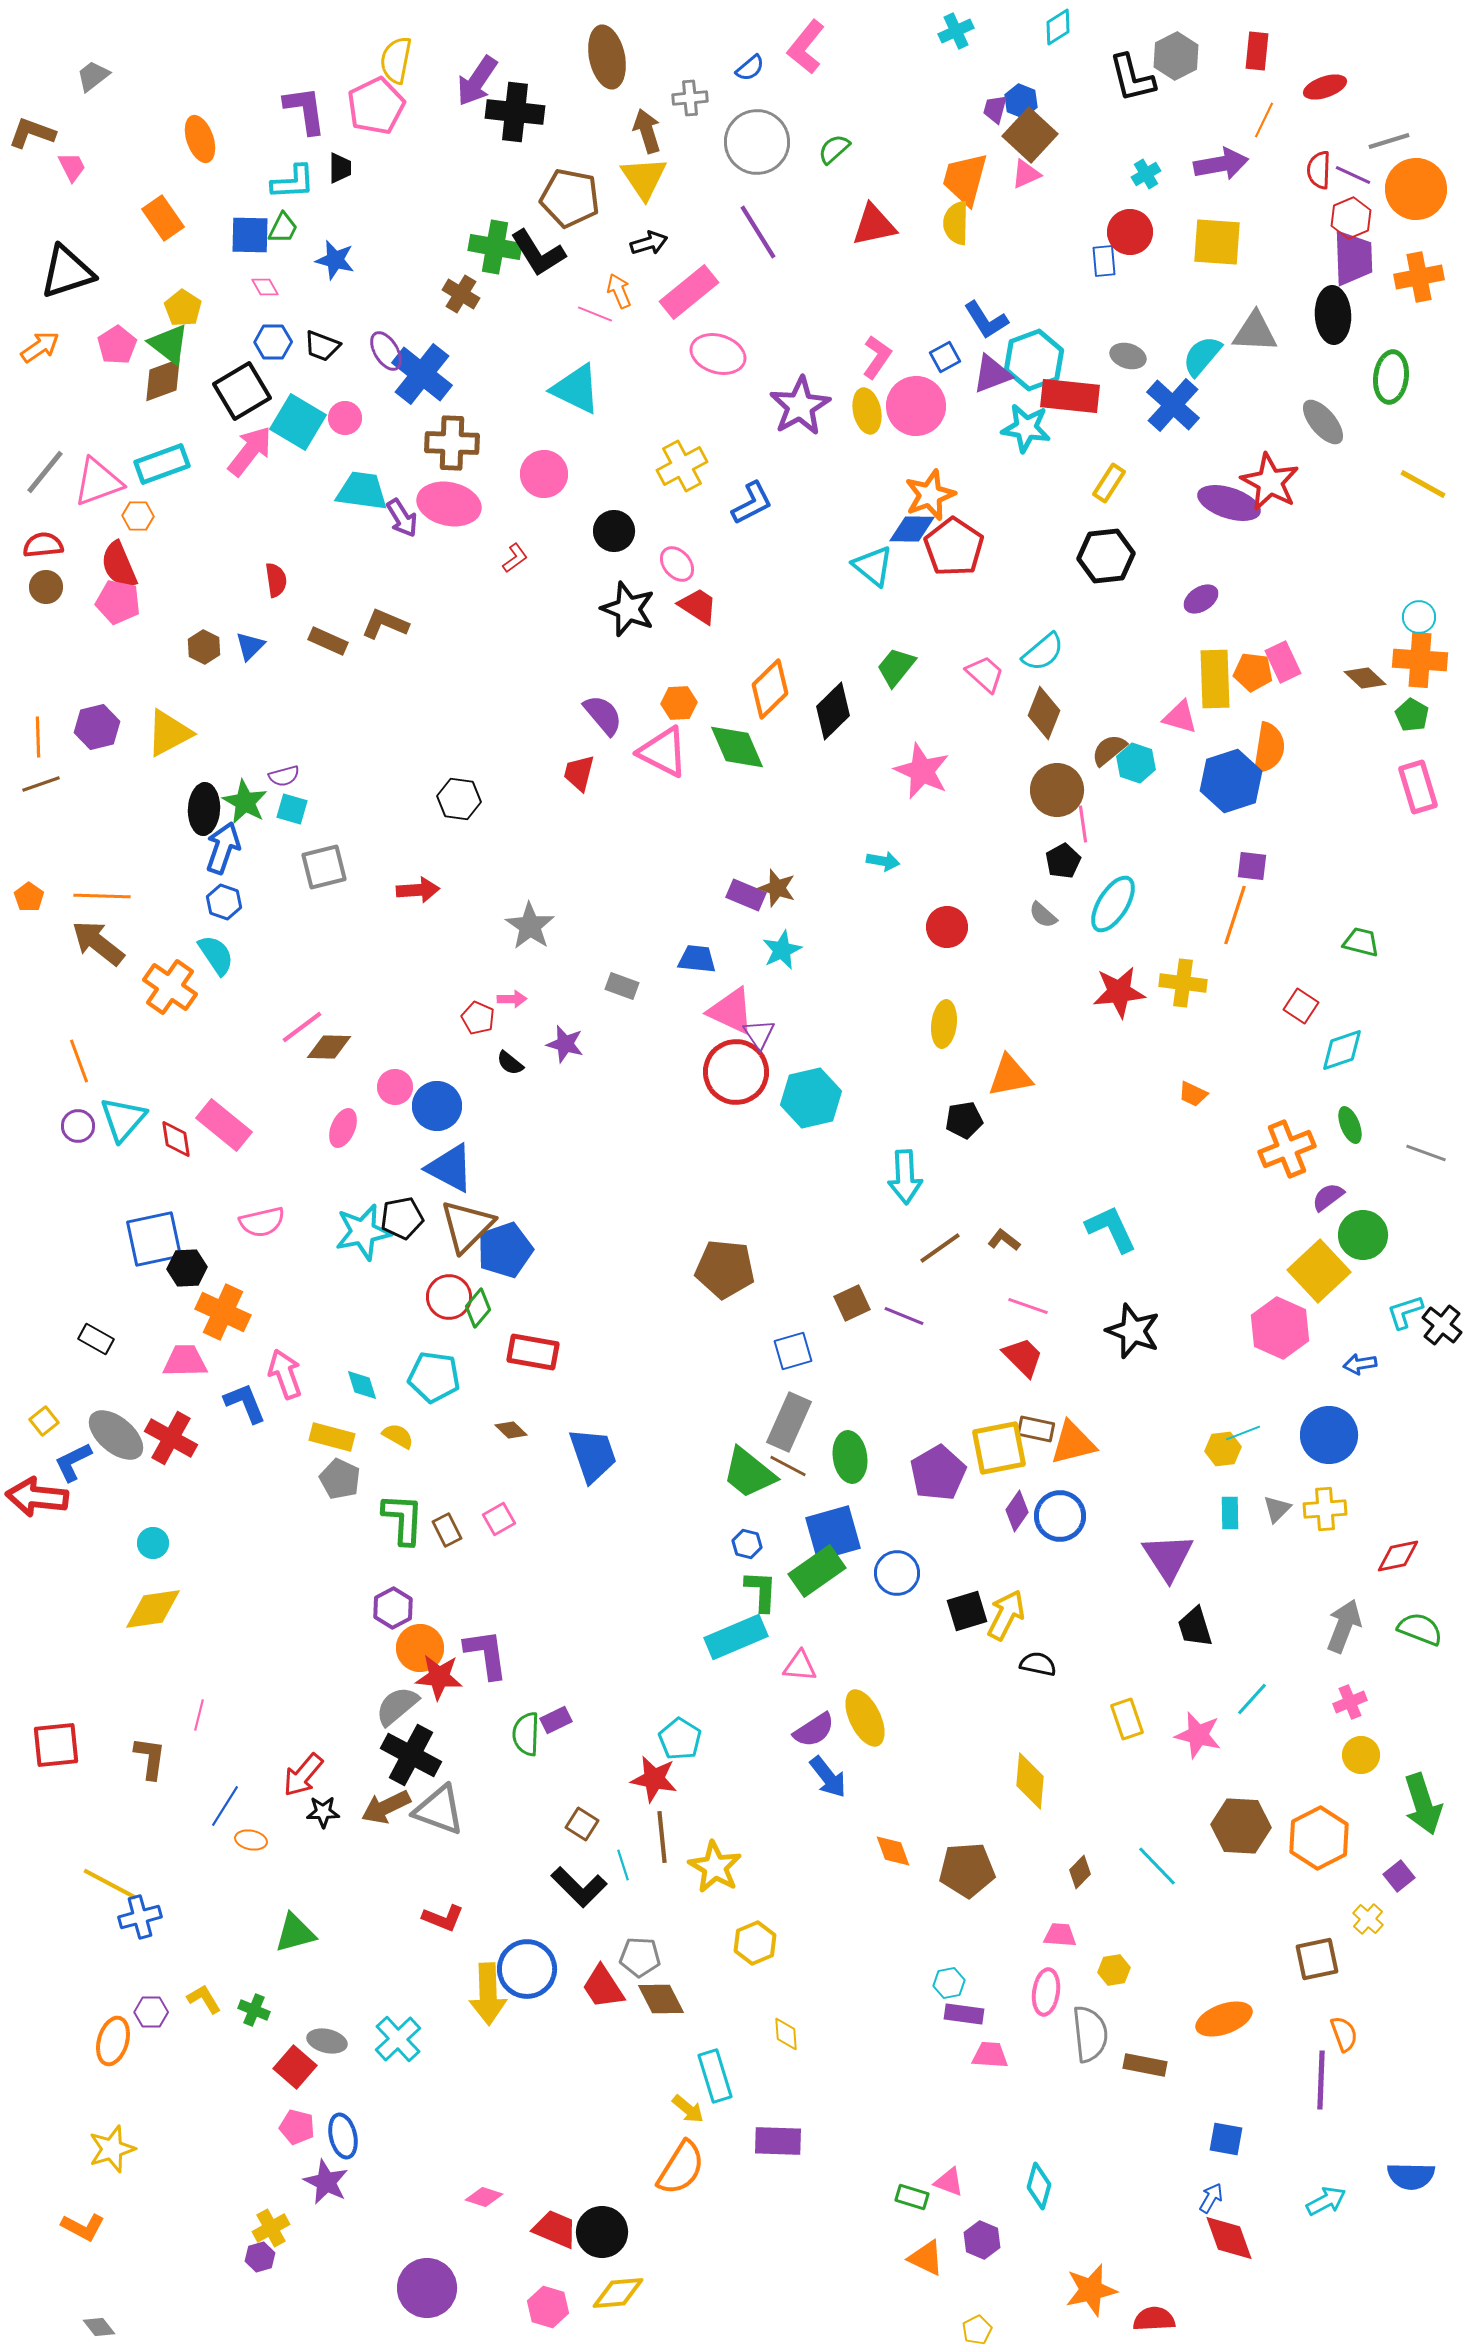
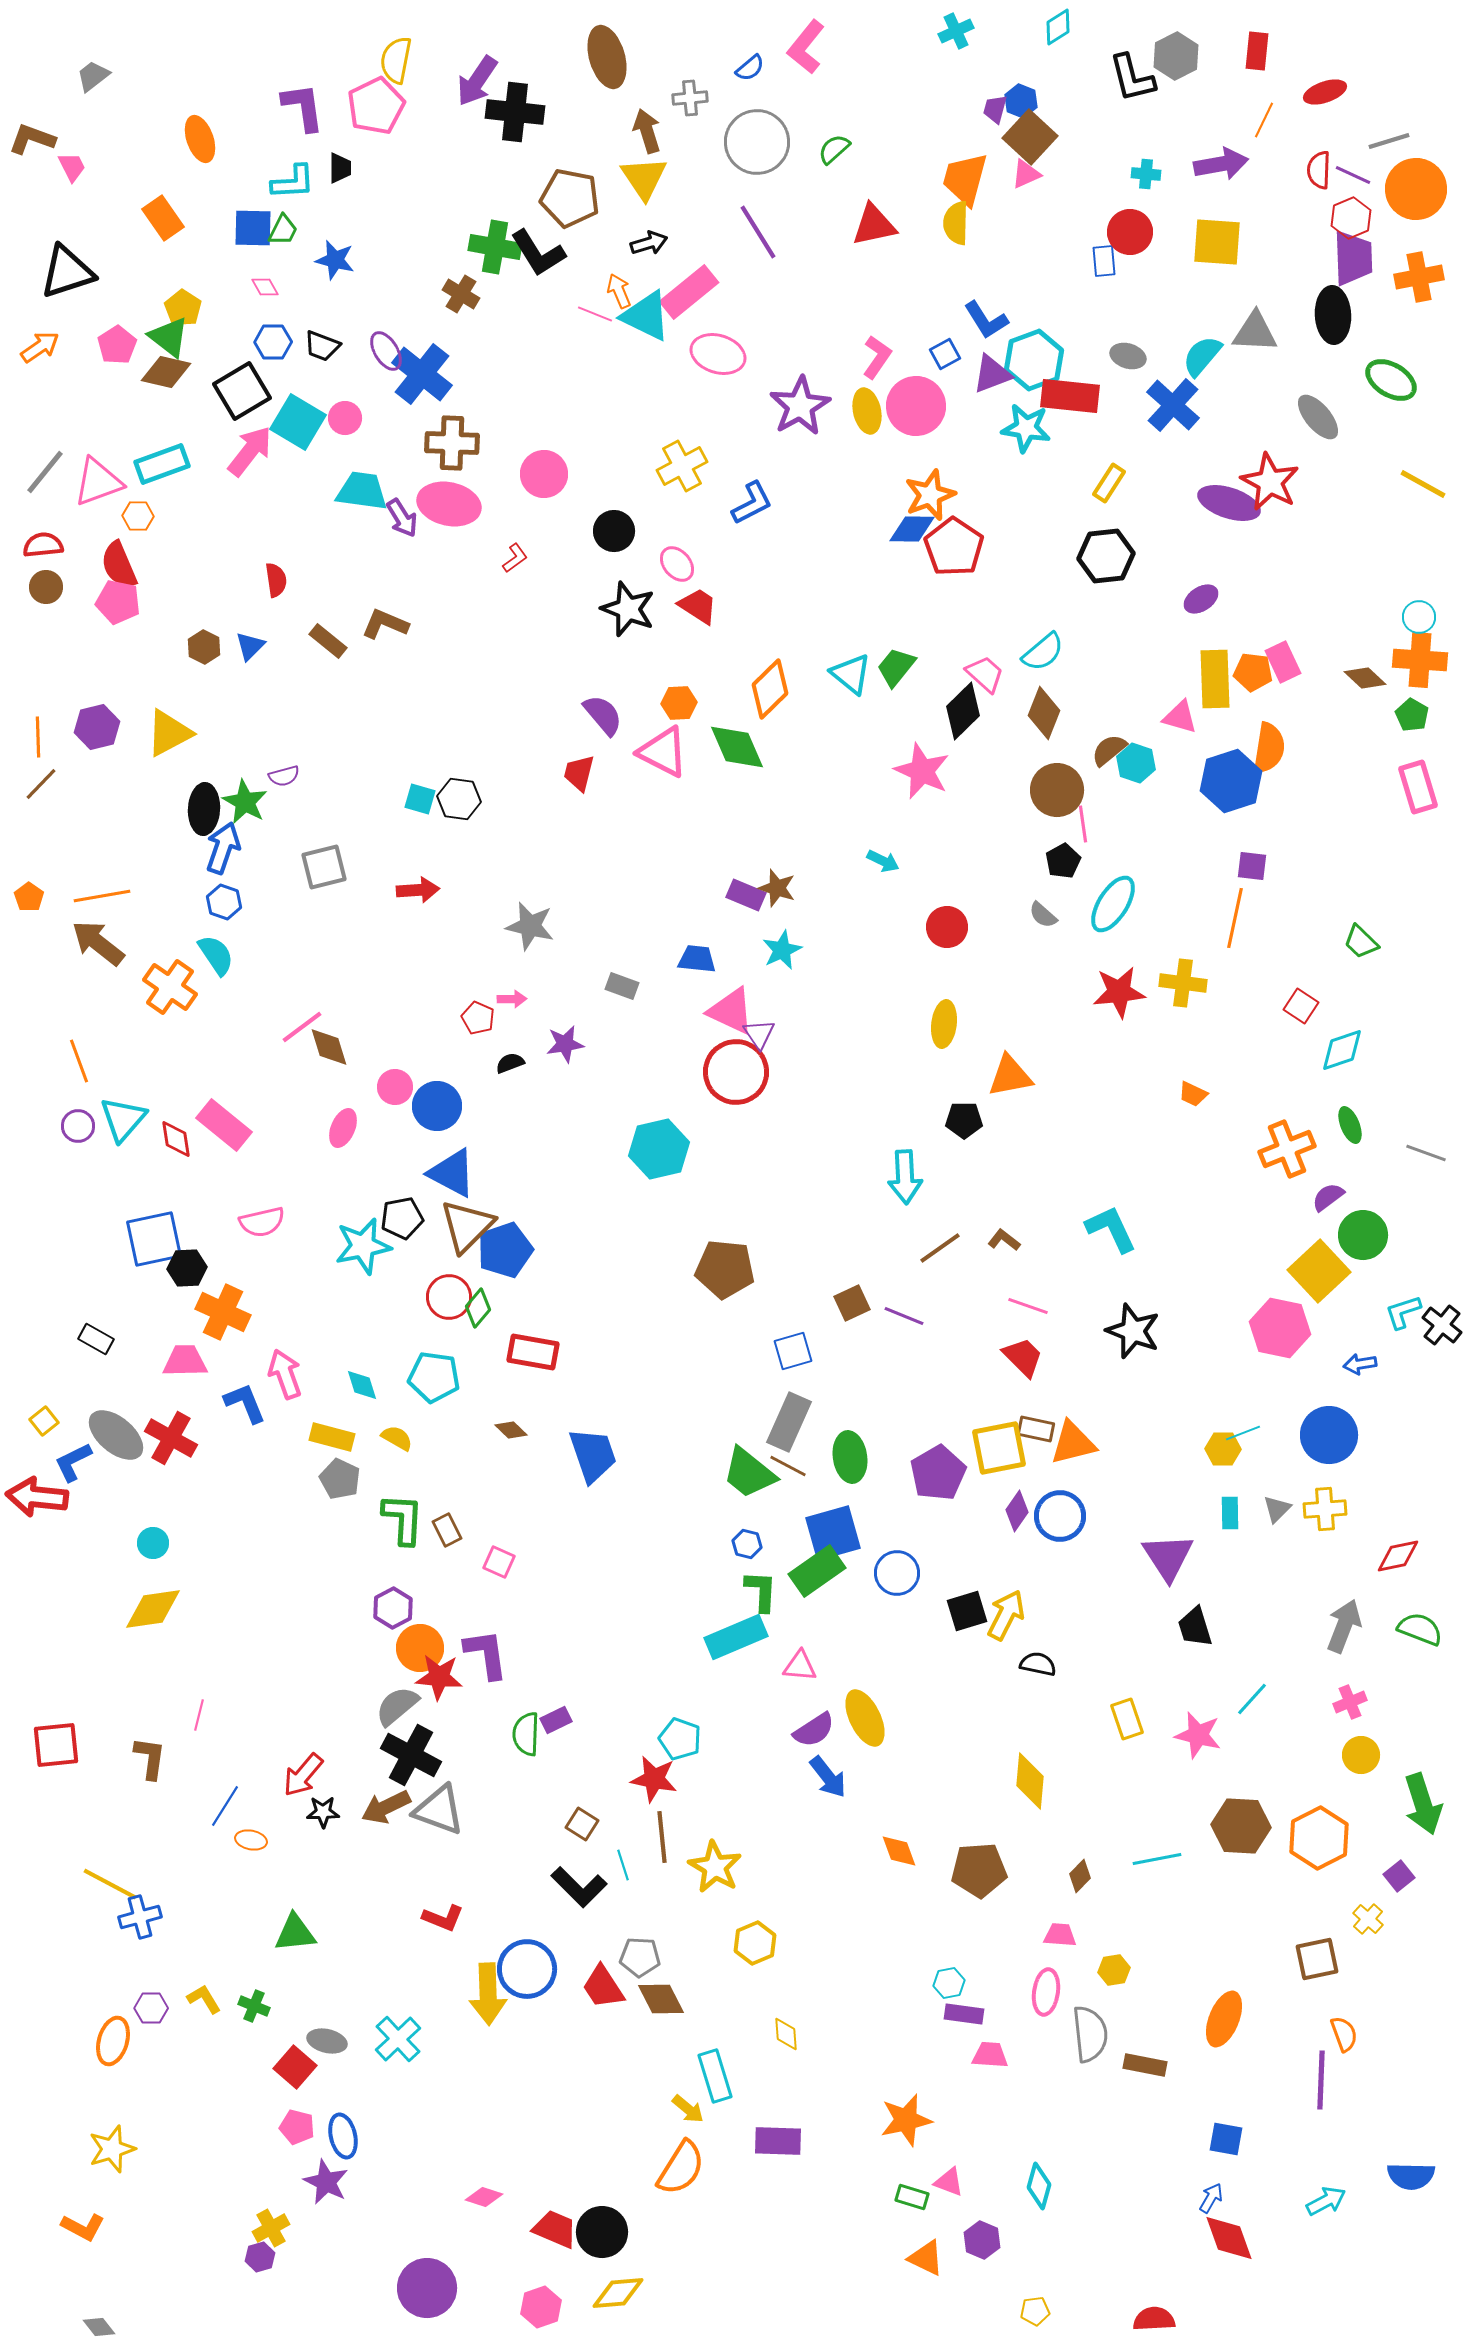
brown ellipse at (607, 57): rotated 4 degrees counterclockwise
red ellipse at (1325, 87): moved 5 px down
purple L-shape at (305, 110): moved 2 px left, 3 px up
brown L-shape at (32, 133): moved 6 px down
brown square at (1030, 135): moved 2 px down
cyan cross at (1146, 174): rotated 36 degrees clockwise
green trapezoid at (283, 228): moved 2 px down
blue square at (250, 235): moved 3 px right, 7 px up
green triangle at (169, 344): moved 7 px up
blue square at (945, 357): moved 3 px up
green ellipse at (1391, 377): moved 3 px down; rotated 66 degrees counterclockwise
brown diamond at (163, 380): moved 3 px right, 8 px up; rotated 33 degrees clockwise
cyan triangle at (576, 389): moved 70 px right, 73 px up
gray ellipse at (1323, 422): moved 5 px left, 5 px up
cyan triangle at (873, 566): moved 22 px left, 108 px down
brown rectangle at (328, 641): rotated 15 degrees clockwise
black diamond at (833, 711): moved 130 px right
brown line at (41, 784): rotated 27 degrees counterclockwise
cyan square at (292, 809): moved 128 px right, 10 px up
cyan arrow at (883, 861): rotated 16 degrees clockwise
orange line at (102, 896): rotated 12 degrees counterclockwise
orange line at (1235, 915): moved 3 px down; rotated 6 degrees counterclockwise
gray star at (530, 926): rotated 21 degrees counterclockwise
green trapezoid at (1361, 942): rotated 150 degrees counterclockwise
purple star at (565, 1044): rotated 24 degrees counterclockwise
brown diamond at (329, 1047): rotated 72 degrees clockwise
black semicircle at (510, 1063): rotated 120 degrees clockwise
cyan hexagon at (811, 1098): moved 152 px left, 51 px down
black pentagon at (964, 1120): rotated 9 degrees clockwise
blue triangle at (450, 1168): moved 2 px right, 5 px down
cyan star at (363, 1232): moved 14 px down
cyan L-shape at (1405, 1312): moved 2 px left
pink hexagon at (1280, 1328): rotated 12 degrees counterclockwise
yellow semicircle at (398, 1436): moved 1 px left, 2 px down
yellow hexagon at (1223, 1449): rotated 8 degrees clockwise
pink square at (499, 1519): moved 43 px down; rotated 36 degrees counterclockwise
cyan pentagon at (680, 1739): rotated 12 degrees counterclockwise
orange diamond at (893, 1851): moved 6 px right
cyan line at (1157, 1866): moved 7 px up; rotated 57 degrees counterclockwise
brown pentagon at (967, 1870): moved 12 px right
brown diamond at (1080, 1872): moved 4 px down
green triangle at (295, 1933): rotated 9 degrees clockwise
green cross at (254, 2010): moved 4 px up
purple hexagon at (151, 2012): moved 4 px up
orange ellipse at (1224, 2019): rotated 48 degrees counterclockwise
orange star at (1091, 2290): moved 185 px left, 170 px up
pink hexagon at (548, 2307): moved 7 px left; rotated 24 degrees clockwise
yellow pentagon at (977, 2330): moved 58 px right, 19 px up; rotated 20 degrees clockwise
